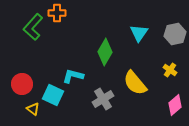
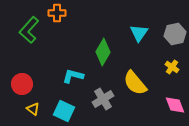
green L-shape: moved 4 px left, 3 px down
green diamond: moved 2 px left
yellow cross: moved 2 px right, 3 px up
cyan square: moved 11 px right, 16 px down
pink diamond: rotated 70 degrees counterclockwise
